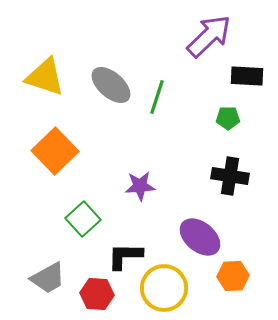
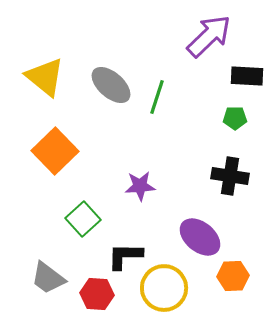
yellow triangle: rotated 21 degrees clockwise
green pentagon: moved 7 px right
gray trapezoid: rotated 66 degrees clockwise
